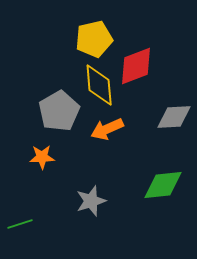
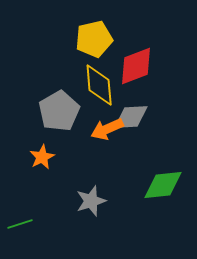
gray diamond: moved 43 px left
orange star: rotated 25 degrees counterclockwise
